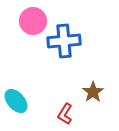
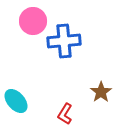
brown star: moved 8 px right
